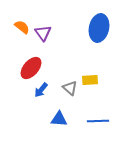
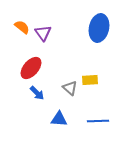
blue arrow: moved 4 px left, 3 px down; rotated 84 degrees counterclockwise
